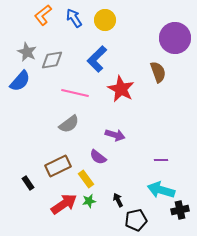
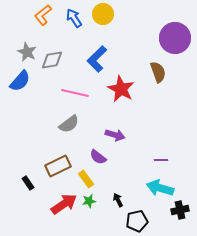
yellow circle: moved 2 px left, 6 px up
cyan arrow: moved 1 px left, 2 px up
black pentagon: moved 1 px right, 1 px down
